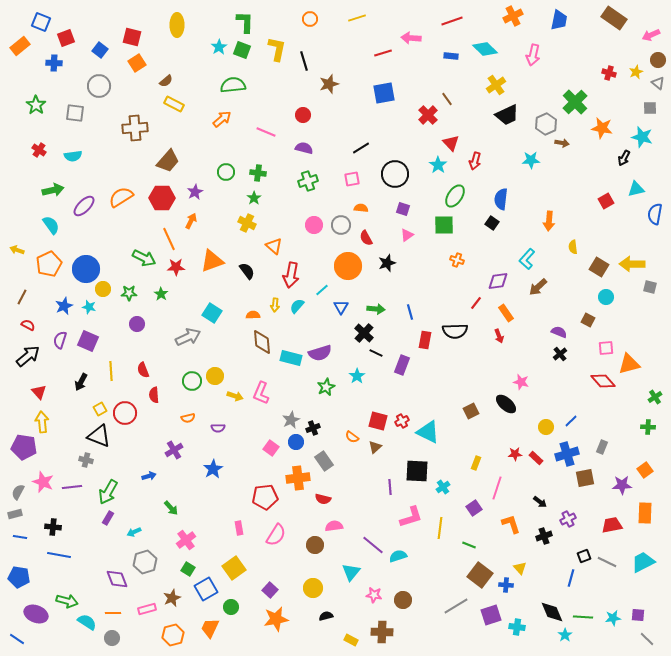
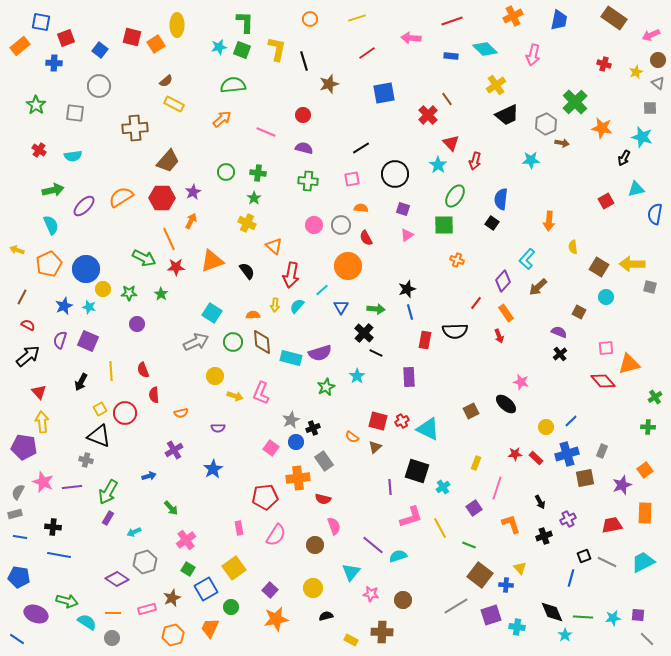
blue square at (41, 22): rotated 12 degrees counterclockwise
cyan star at (219, 47): rotated 21 degrees clockwise
red line at (383, 53): moved 16 px left; rotated 18 degrees counterclockwise
orange square at (137, 63): moved 19 px right, 19 px up
red cross at (609, 73): moved 5 px left, 9 px up
green cross at (308, 181): rotated 24 degrees clockwise
purple star at (195, 192): moved 2 px left
cyan semicircle at (51, 225): rotated 12 degrees clockwise
black star at (387, 263): moved 20 px right, 26 px down
purple diamond at (498, 281): moved 5 px right; rotated 40 degrees counterclockwise
brown square at (588, 320): moved 9 px left, 8 px up
gray arrow at (188, 337): moved 8 px right, 5 px down
purple rectangle at (402, 365): moved 7 px right, 12 px down; rotated 24 degrees counterclockwise
green circle at (192, 381): moved 41 px right, 39 px up
orange semicircle at (188, 418): moved 7 px left, 5 px up
cyan triangle at (428, 432): moved 3 px up
gray rectangle at (602, 447): moved 4 px down
black square at (417, 471): rotated 15 degrees clockwise
purple star at (622, 485): rotated 18 degrees counterclockwise
black arrow at (540, 502): rotated 24 degrees clockwise
pink semicircle at (334, 526): rotated 78 degrees clockwise
yellow line at (440, 528): rotated 35 degrees counterclockwise
purple diamond at (117, 579): rotated 35 degrees counterclockwise
pink star at (374, 595): moved 3 px left, 1 px up
